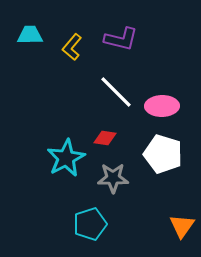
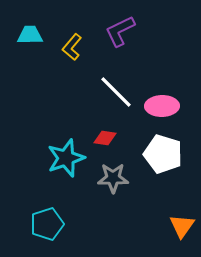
purple L-shape: moved 1 px left, 8 px up; rotated 140 degrees clockwise
cyan star: rotated 9 degrees clockwise
cyan pentagon: moved 43 px left
